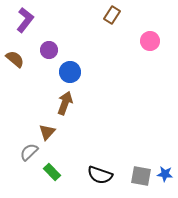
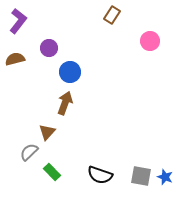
purple L-shape: moved 7 px left, 1 px down
purple circle: moved 2 px up
brown semicircle: rotated 54 degrees counterclockwise
blue star: moved 3 px down; rotated 14 degrees clockwise
